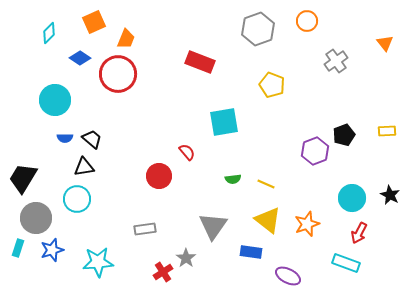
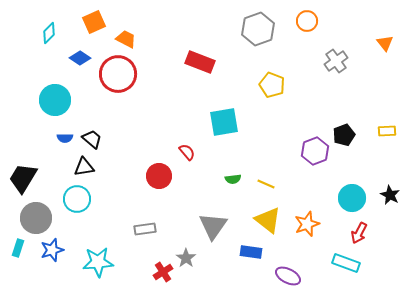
orange trapezoid at (126, 39): rotated 85 degrees counterclockwise
